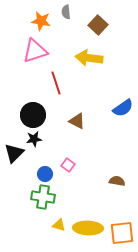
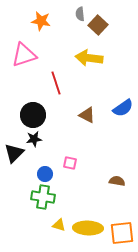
gray semicircle: moved 14 px right, 2 px down
pink triangle: moved 11 px left, 4 px down
brown triangle: moved 10 px right, 6 px up
pink square: moved 2 px right, 2 px up; rotated 24 degrees counterclockwise
